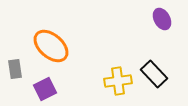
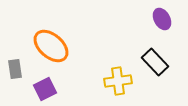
black rectangle: moved 1 px right, 12 px up
